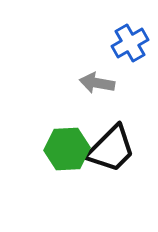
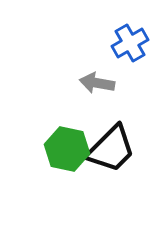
green hexagon: rotated 15 degrees clockwise
